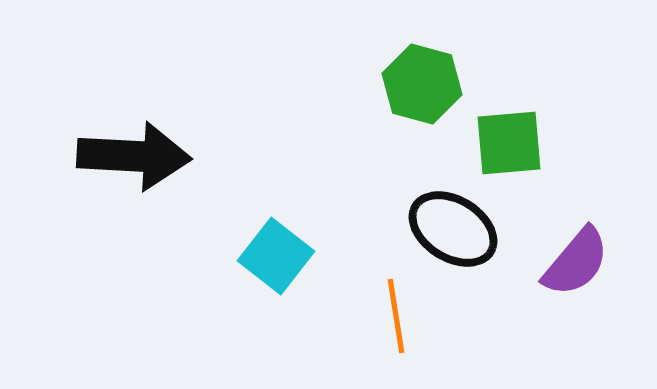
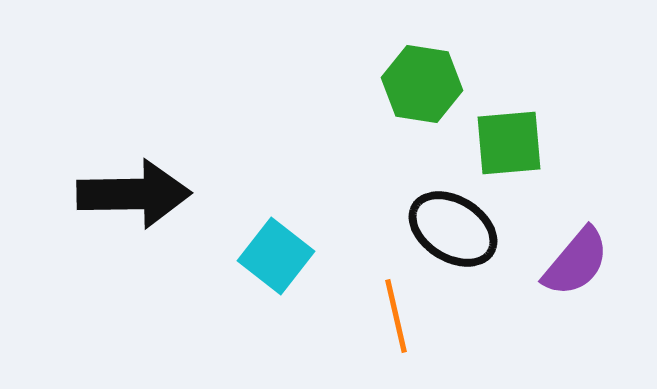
green hexagon: rotated 6 degrees counterclockwise
black arrow: moved 38 px down; rotated 4 degrees counterclockwise
orange line: rotated 4 degrees counterclockwise
